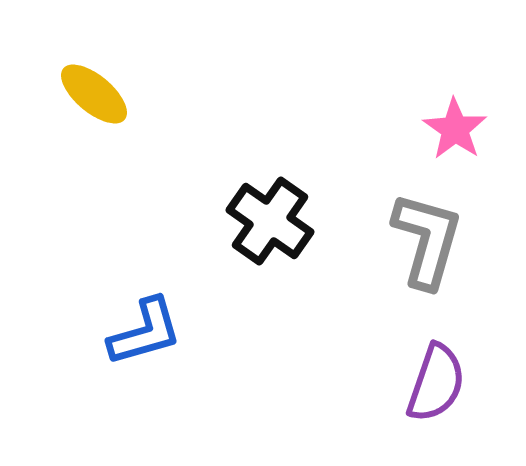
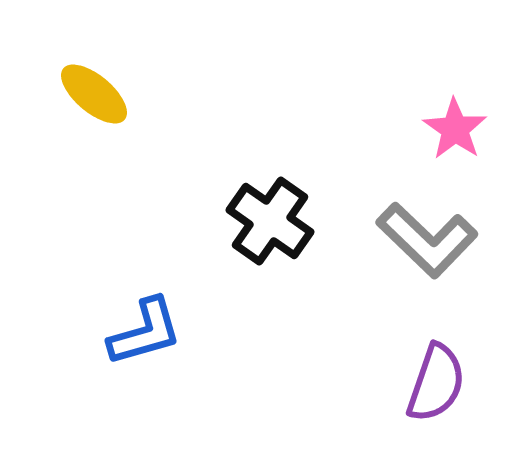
gray L-shape: rotated 118 degrees clockwise
